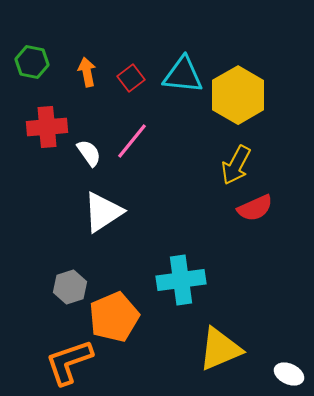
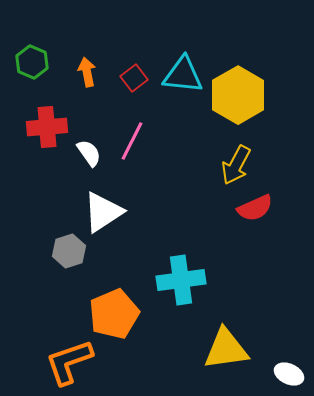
green hexagon: rotated 12 degrees clockwise
red square: moved 3 px right
pink line: rotated 12 degrees counterclockwise
gray hexagon: moved 1 px left, 36 px up
orange pentagon: moved 3 px up
yellow triangle: moved 6 px right; rotated 15 degrees clockwise
